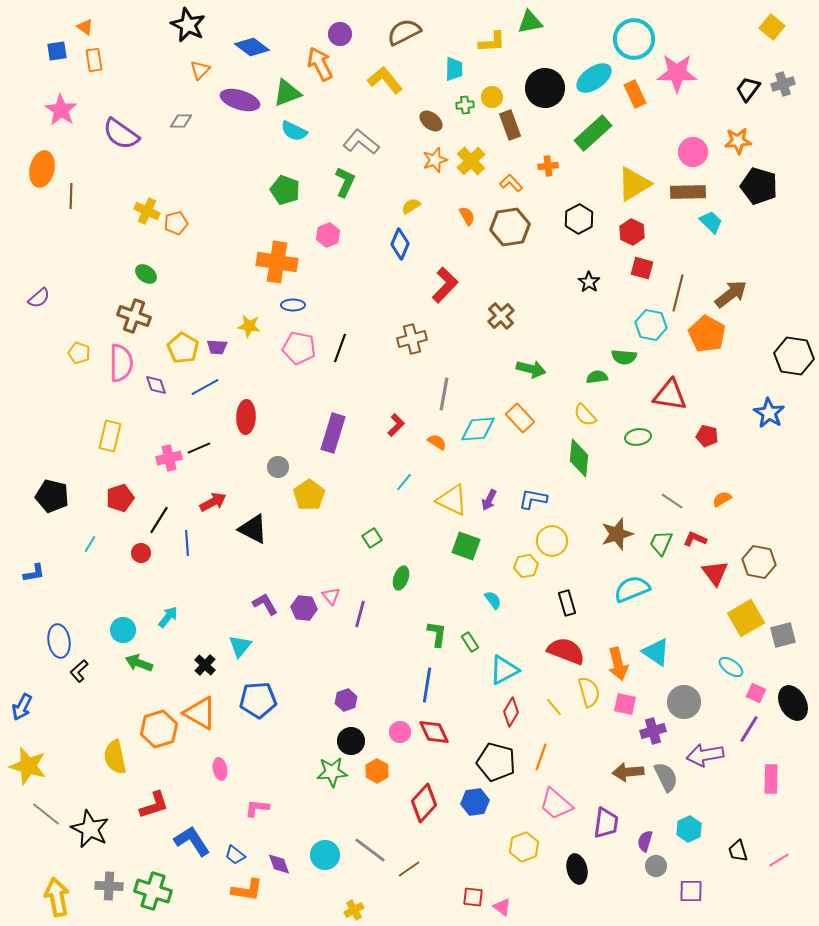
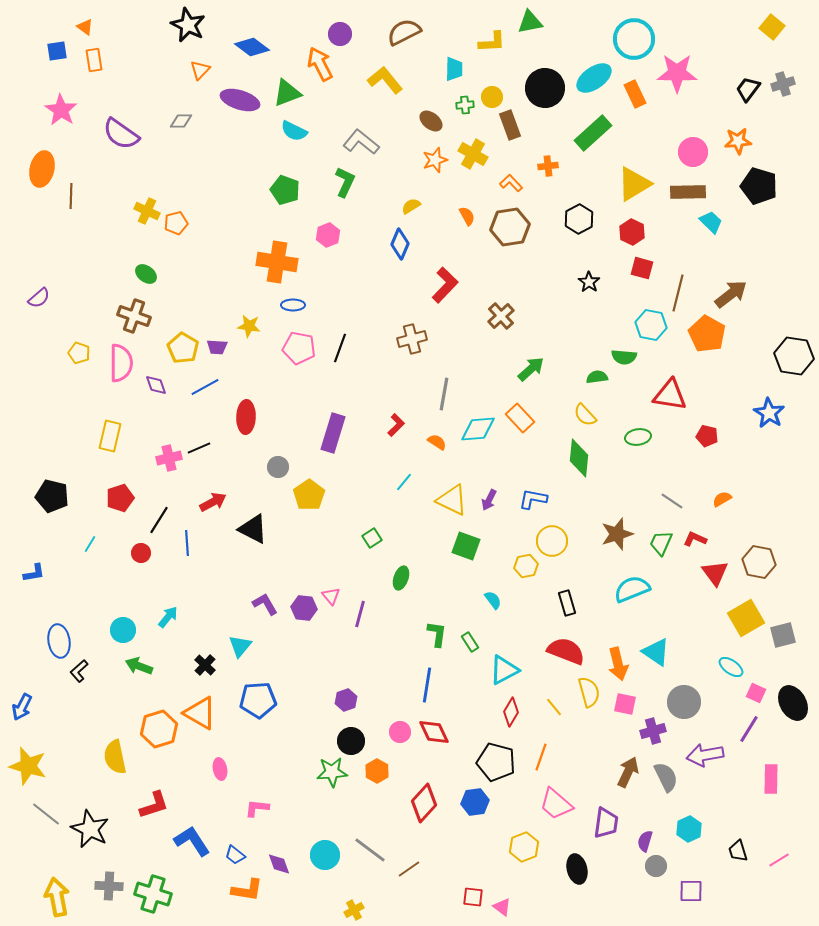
yellow cross at (471, 161): moved 2 px right, 7 px up; rotated 16 degrees counterclockwise
green arrow at (531, 369): rotated 56 degrees counterclockwise
green arrow at (139, 663): moved 3 px down
brown arrow at (628, 772): rotated 120 degrees clockwise
green cross at (153, 891): moved 3 px down
